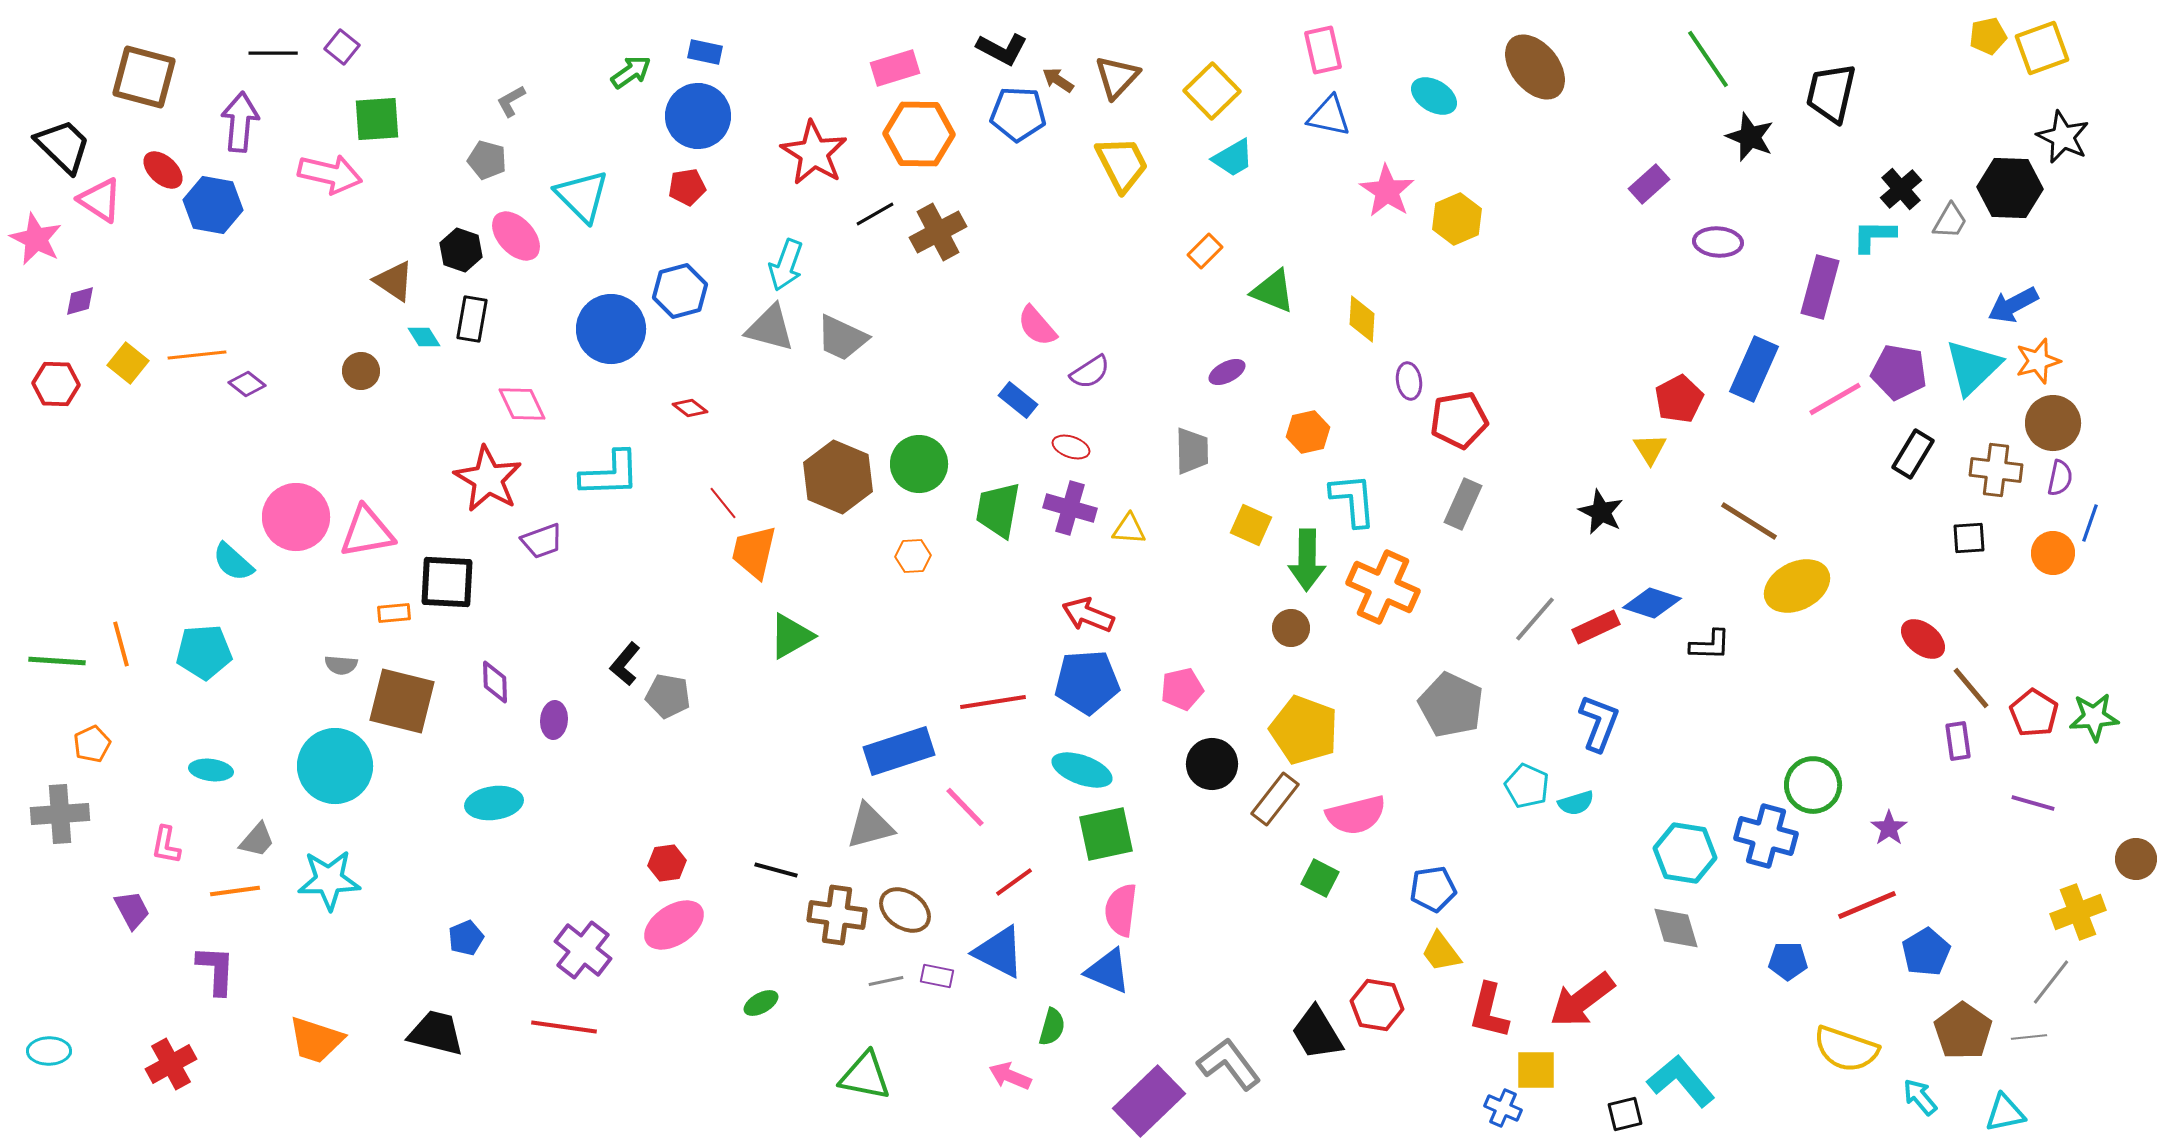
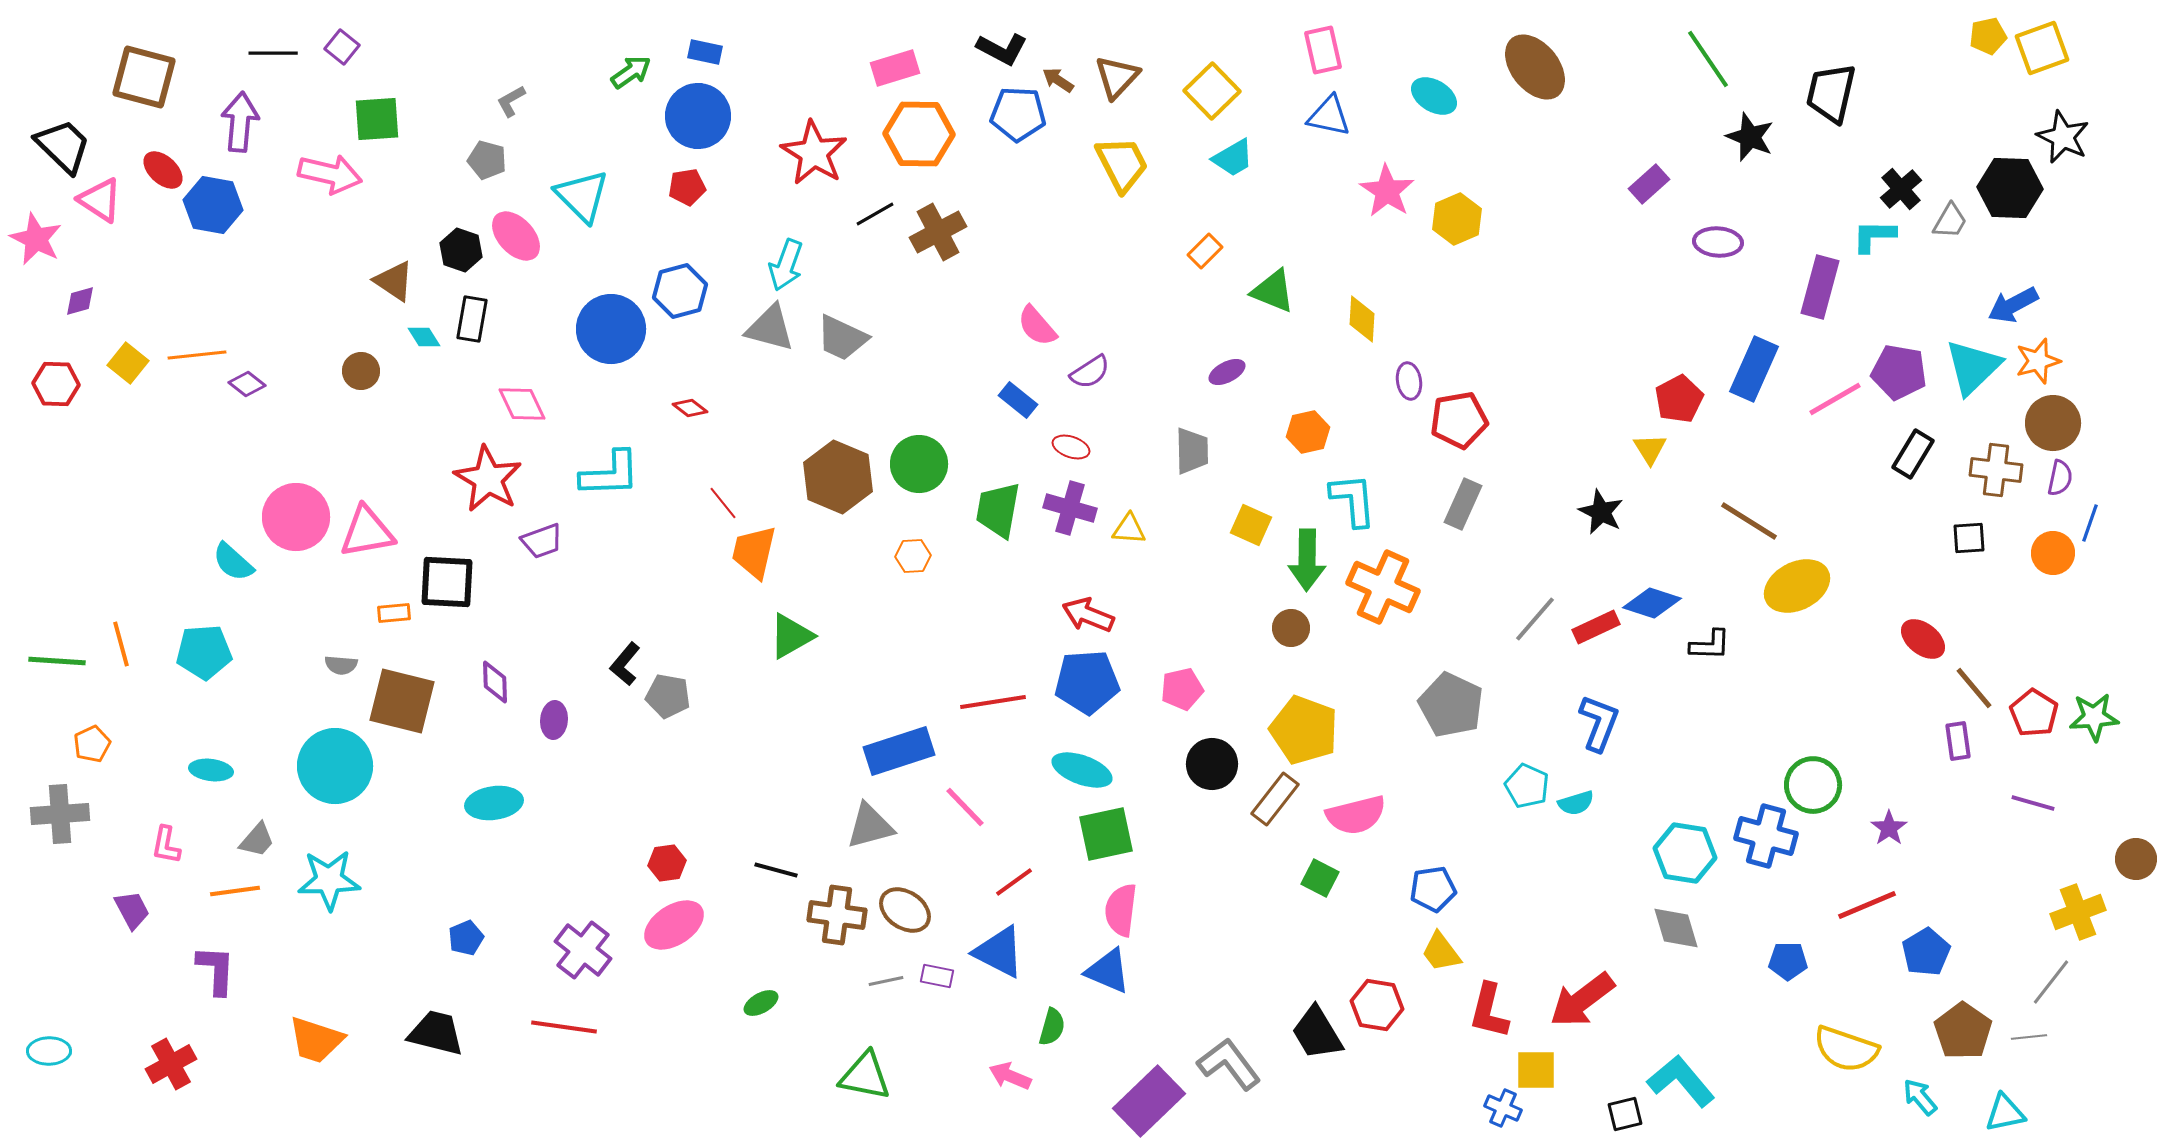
brown line at (1971, 688): moved 3 px right
